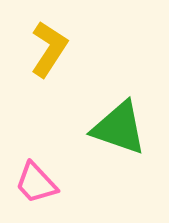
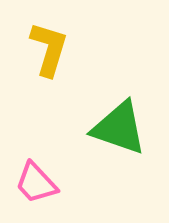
yellow L-shape: rotated 16 degrees counterclockwise
